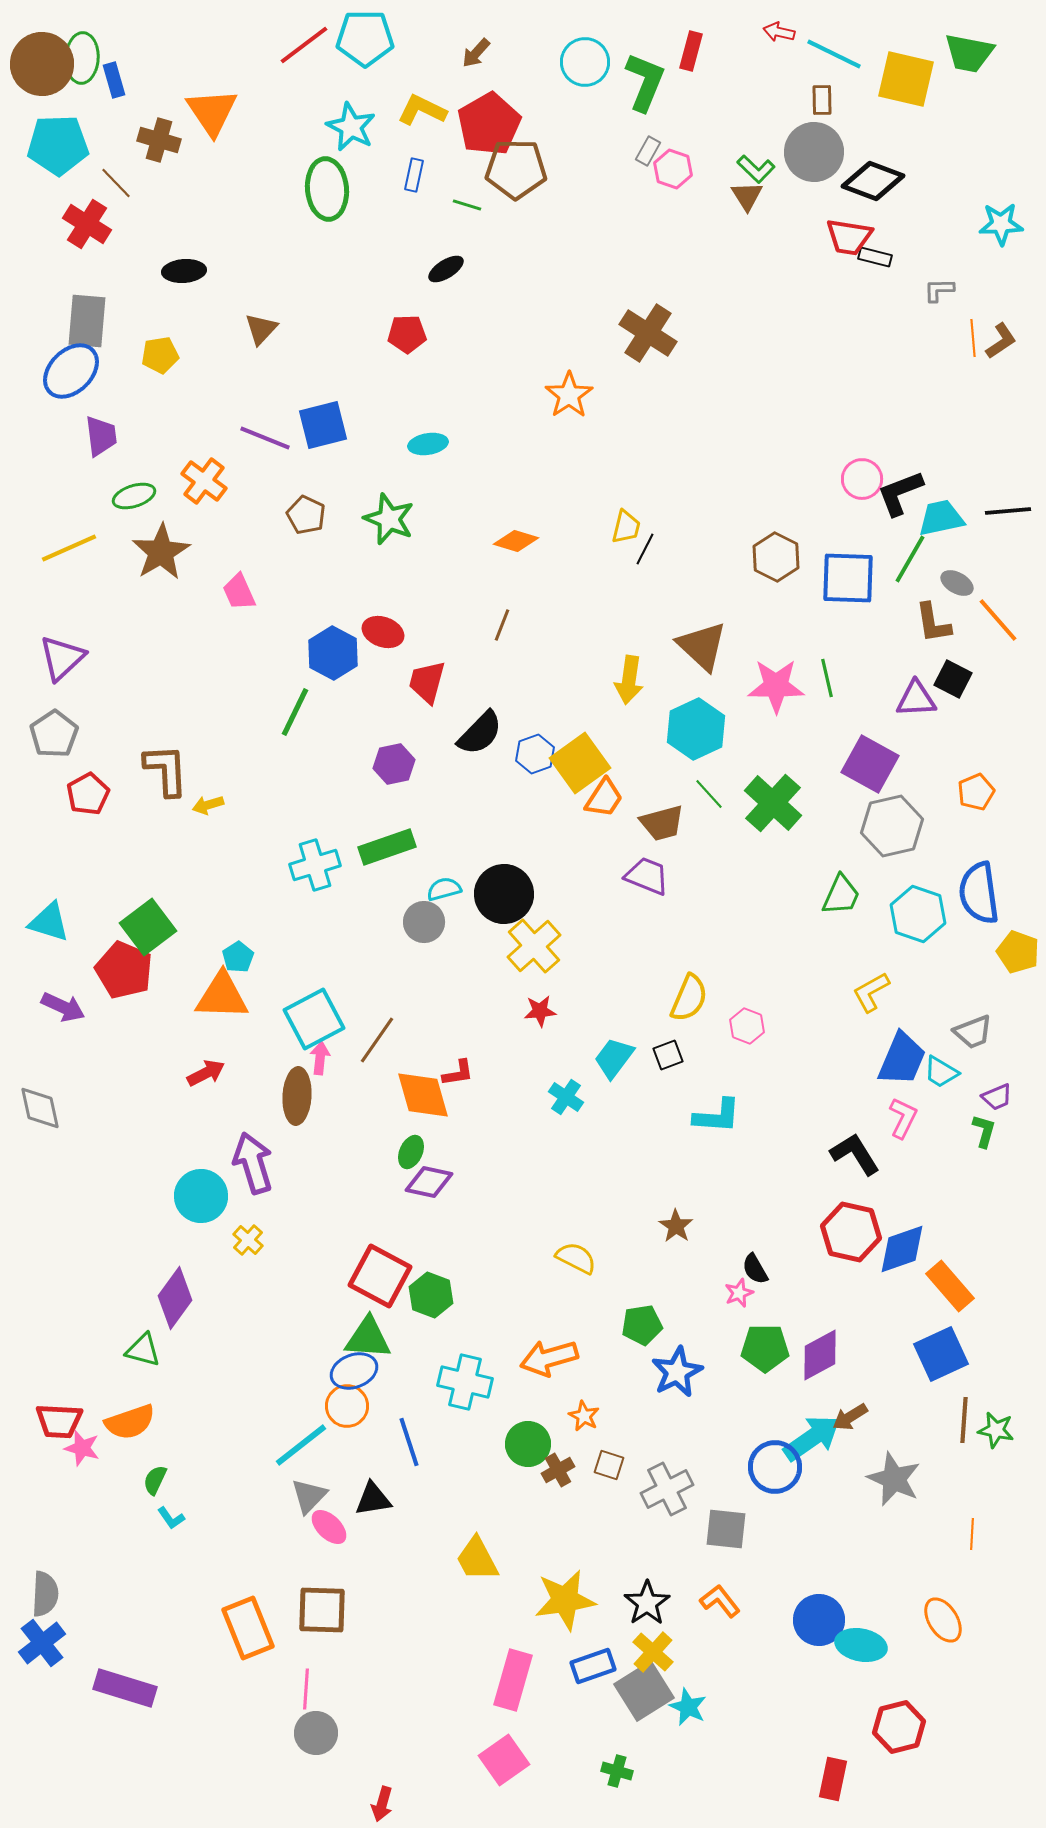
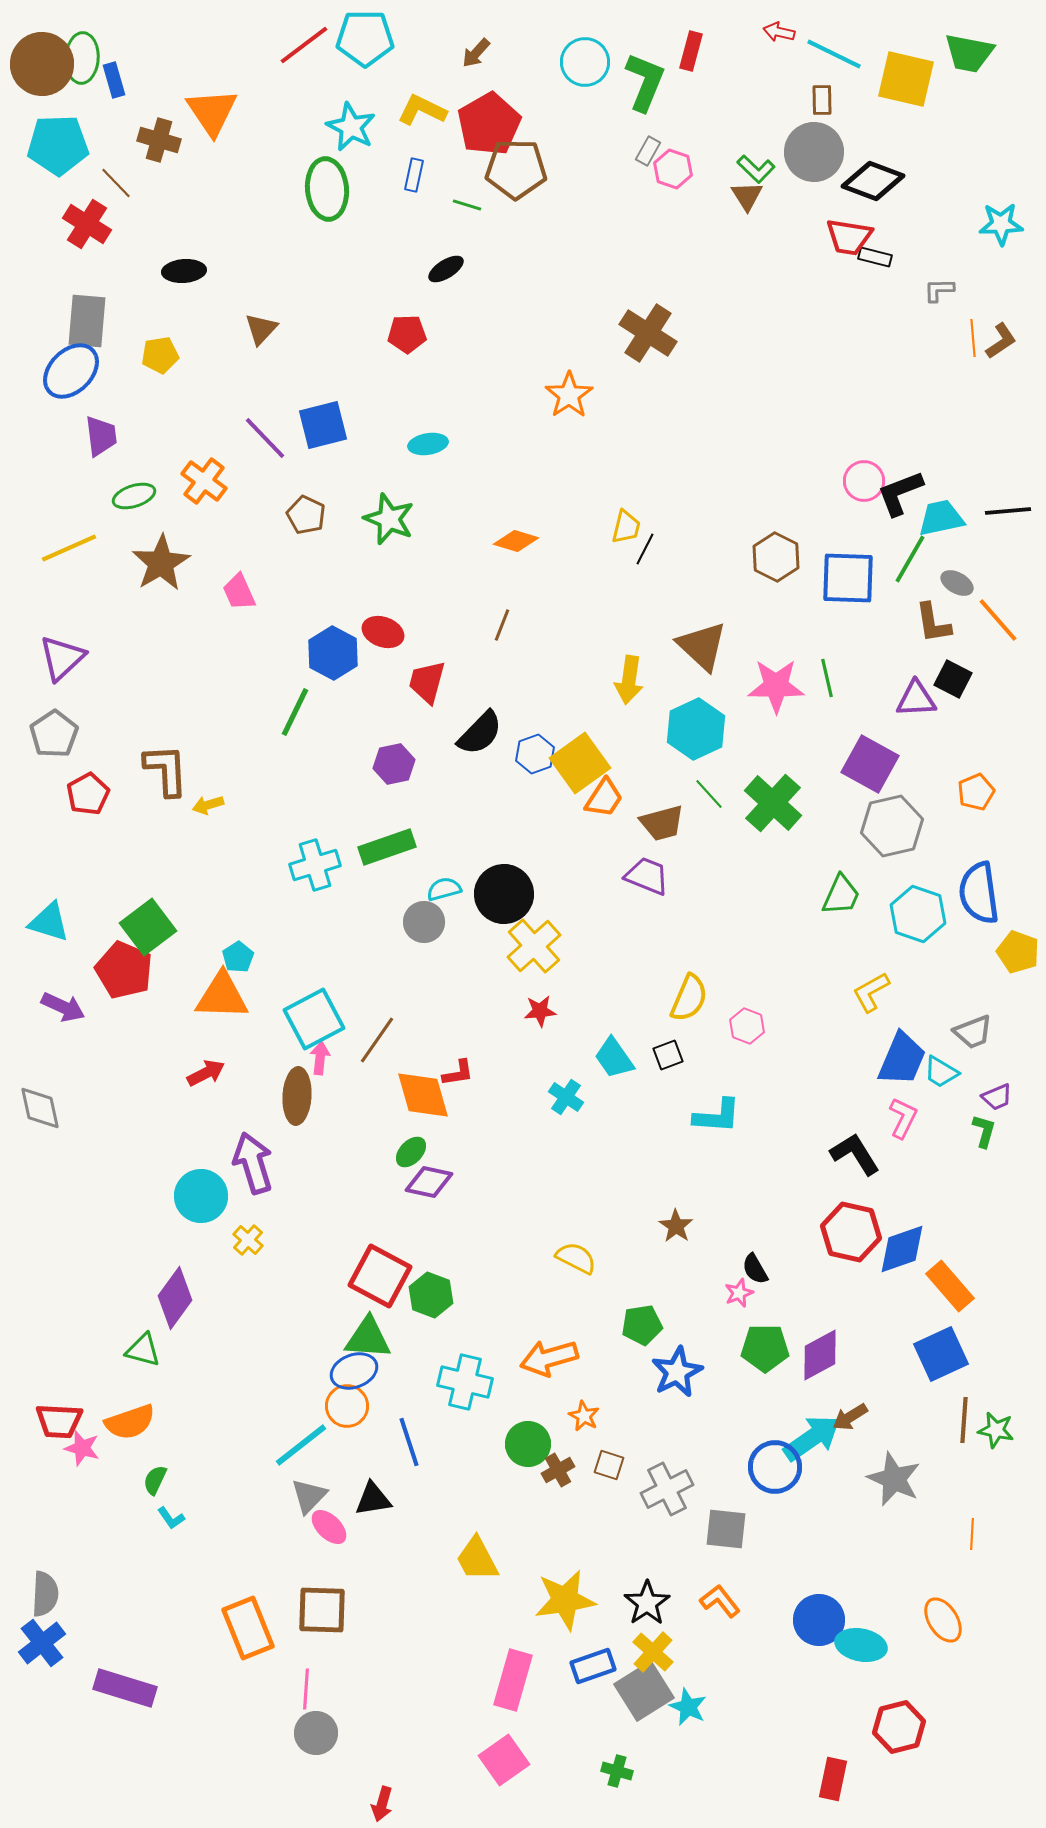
purple line at (265, 438): rotated 24 degrees clockwise
pink circle at (862, 479): moved 2 px right, 2 px down
brown star at (161, 552): moved 11 px down
cyan trapezoid at (614, 1058): rotated 72 degrees counterclockwise
green ellipse at (411, 1152): rotated 20 degrees clockwise
